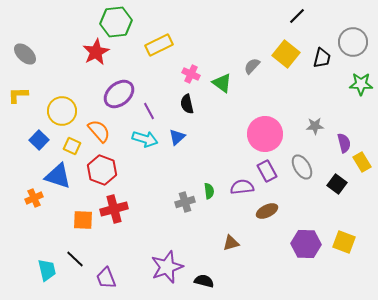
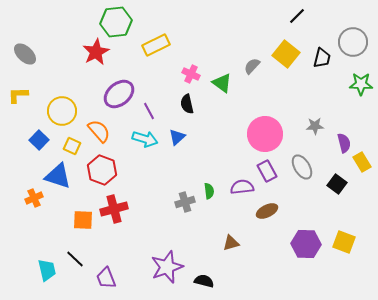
yellow rectangle at (159, 45): moved 3 px left
